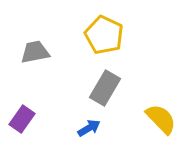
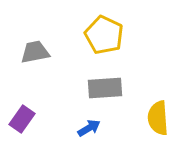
gray rectangle: rotated 56 degrees clockwise
yellow semicircle: moved 3 px left, 1 px up; rotated 140 degrees counterclockwise
